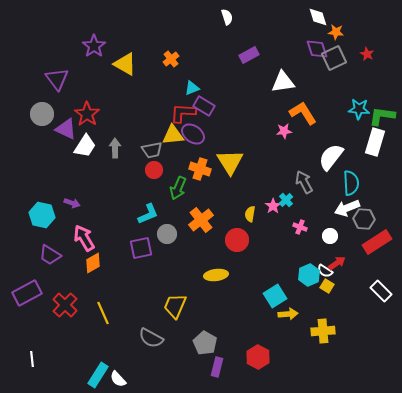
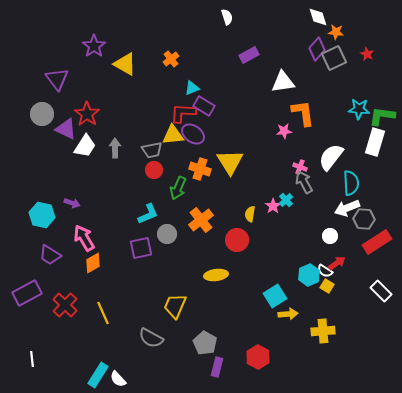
purple diamond at (317, 49): rotated 60 degrees clockwise
orange L-shape at (303, 113): rotated 24 degrees clockwise
pink cross at (300, 227): moved 60 px up
